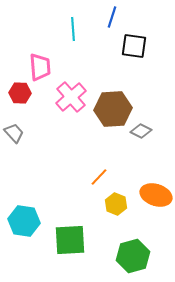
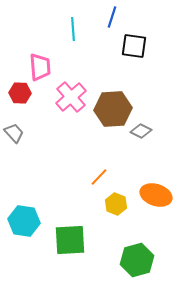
green hexagon: moved 4 px right, 4 px down
